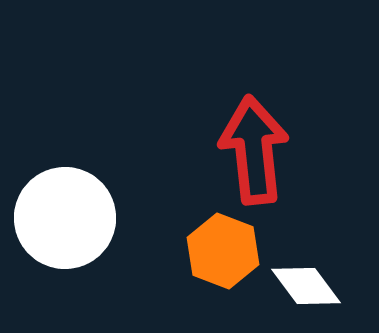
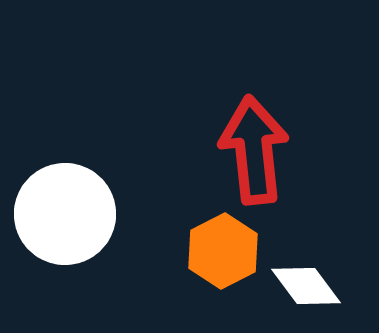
white circle: moved 4 px up
orange hexagon: rotated 12 degrees clockwise
